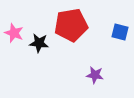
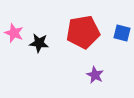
red pentagon: moved 12 px right, 7 px down
blue square: moved 2 px right, 1 px down
purple star: rotated 18 degrees clockwise
